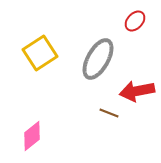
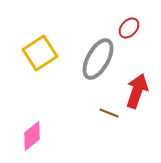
red ellipse: moved 6 px left, 7 px down
red arrow: rotated 120 degrees clockwise
